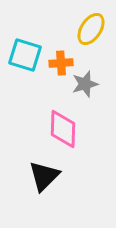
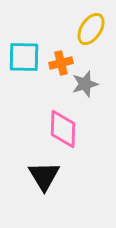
cyan square: moved 1 px left, 2 px down; rotated 16 degrees counterclockwise
orange cross: rotated 10 degrees counterclockwise
black triangle: rotated 16 degrees counterclockwise
